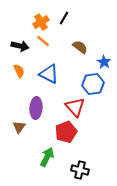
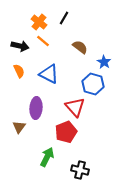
orange cross: moved 2 px left; rotated 21 degrees counterclockwise
blue hexagon: rotated 25 degrees clockwise
